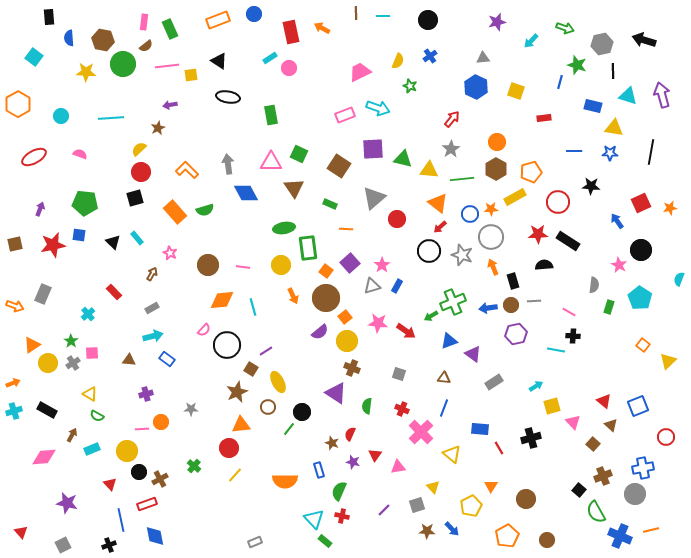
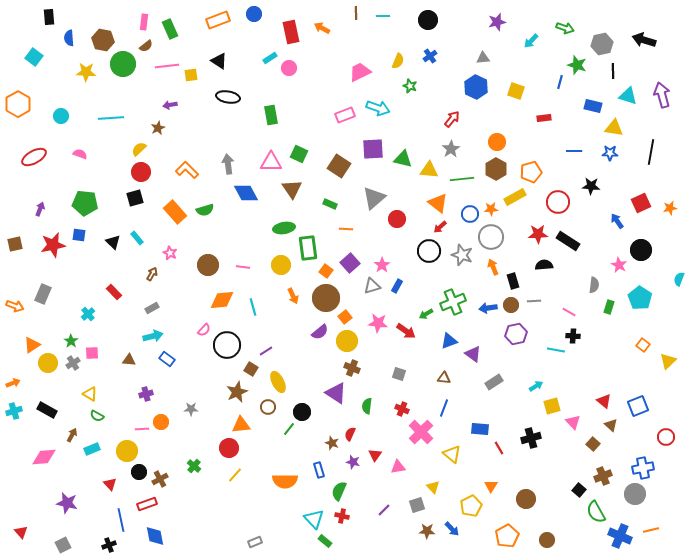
brown triangle at (294, 188): moved 2 px left, 1 px down
green arrow at (431, 316): moved 5 px left, 2 px up
